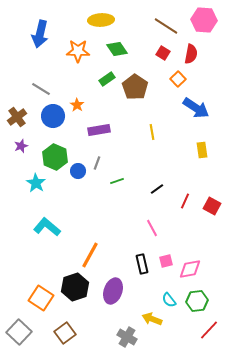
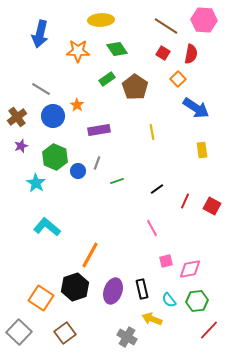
black rectangle at (142, 264): moved 25 px down
